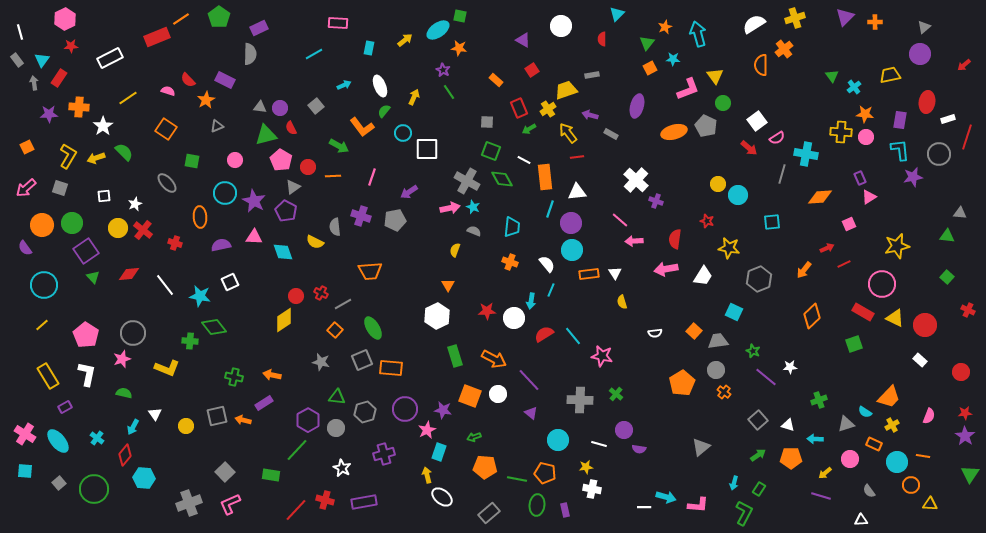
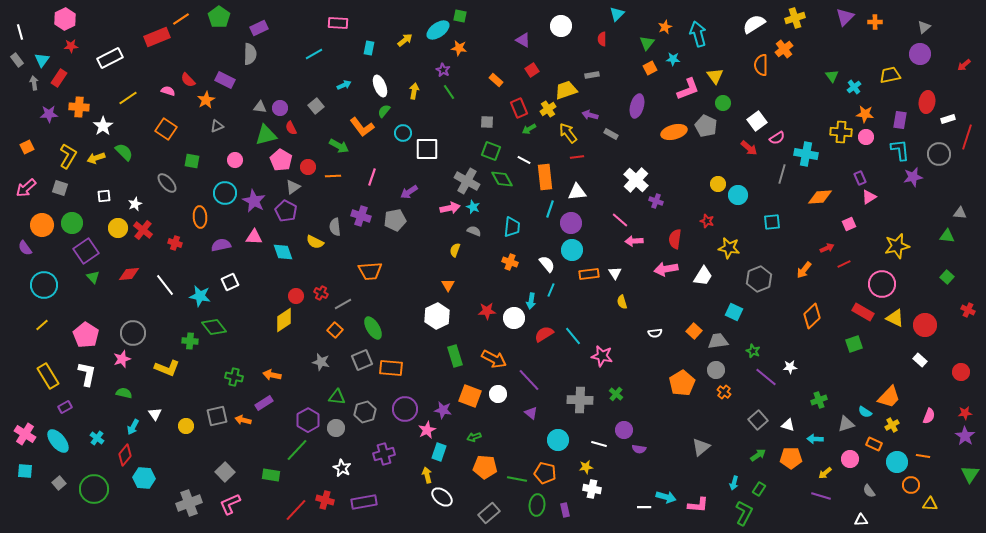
yellow arrow at (414, 97): moved 6 px up; rotated 14 degrees counterclockwise
